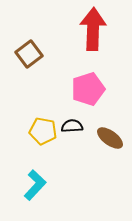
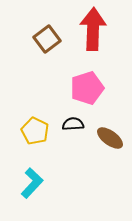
brown square: moved 18 px right, 15 px up
pink pentagon: moved 1 px left, 1 px up
black semicircle: moved 1 px right, 2 px up
yellow pentagon: moved 8 px left; rotated 16 degrees clockwise
cyan L-shape: moved 3 px left, 2 px up
